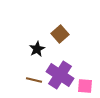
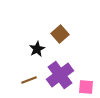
purple cross: rotated 20 degrees clockwise
brown line: moved 5 px left; rotated 35 degrees counterclockwise
pink square: moved 1 px right, 1 px down
